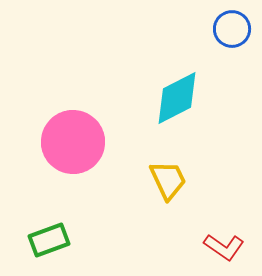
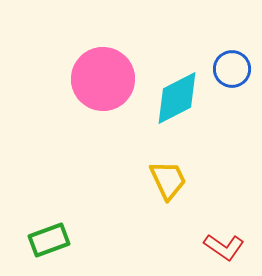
blue circle: moved 40 px down
pink circle: moved 30 px right, 63 px up
